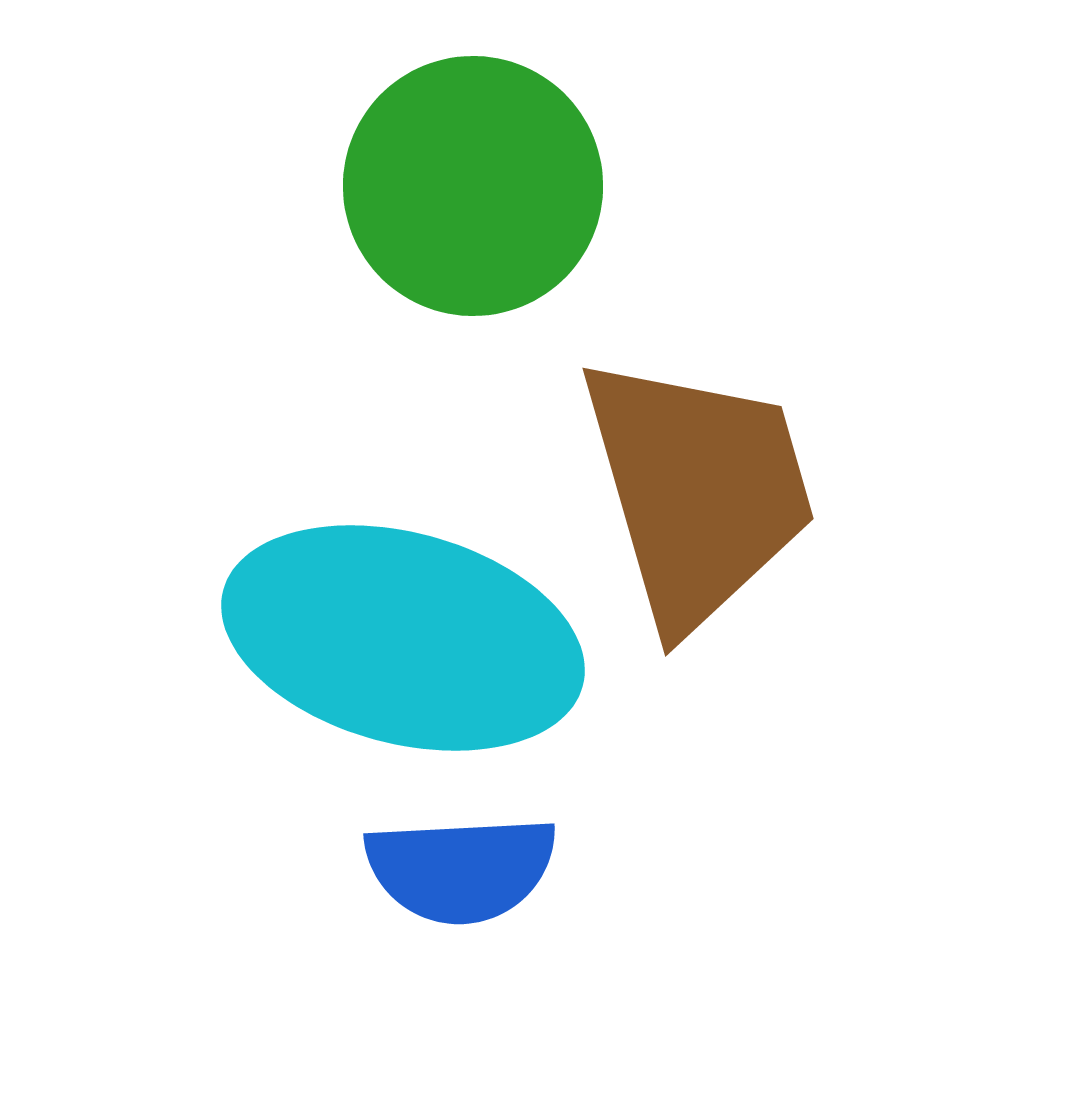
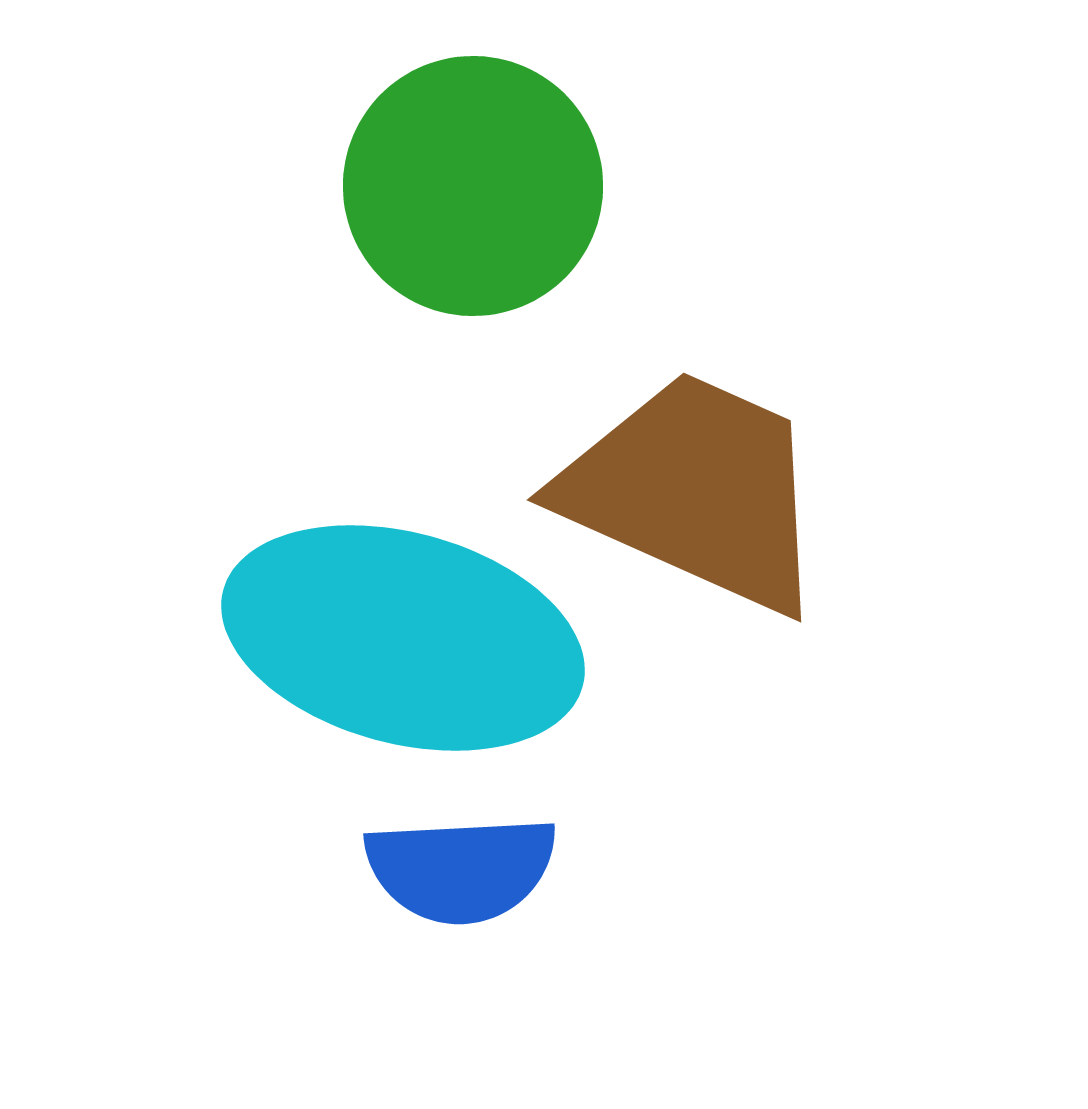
brown trapezoid: moved 3 px left; rotated 50 degrees counterclockwise
